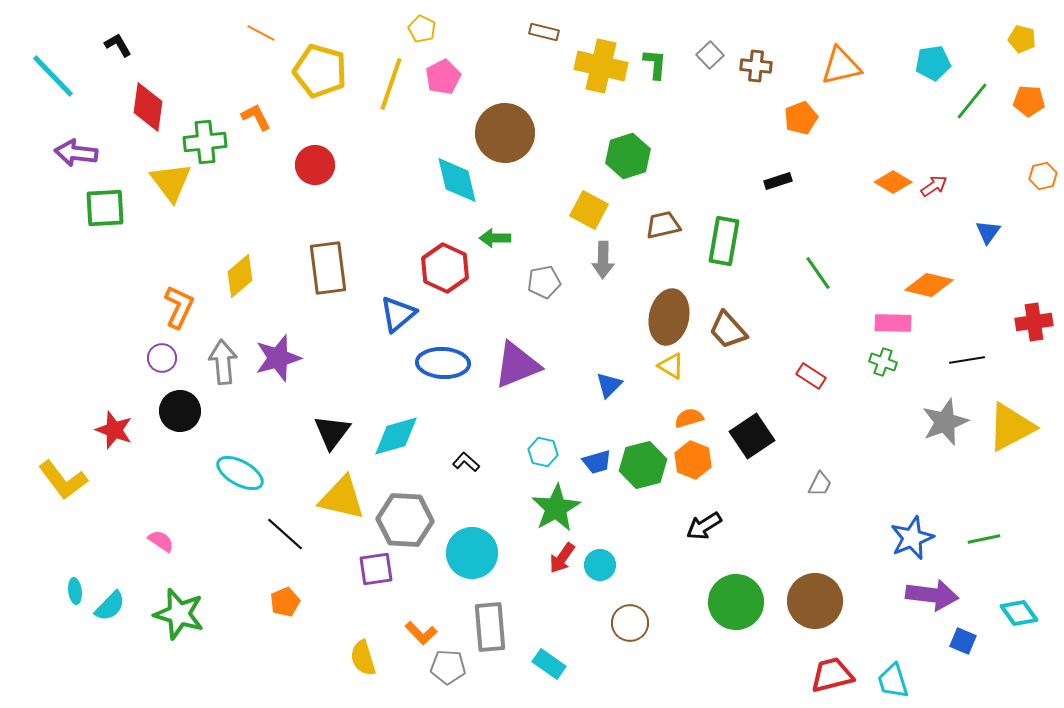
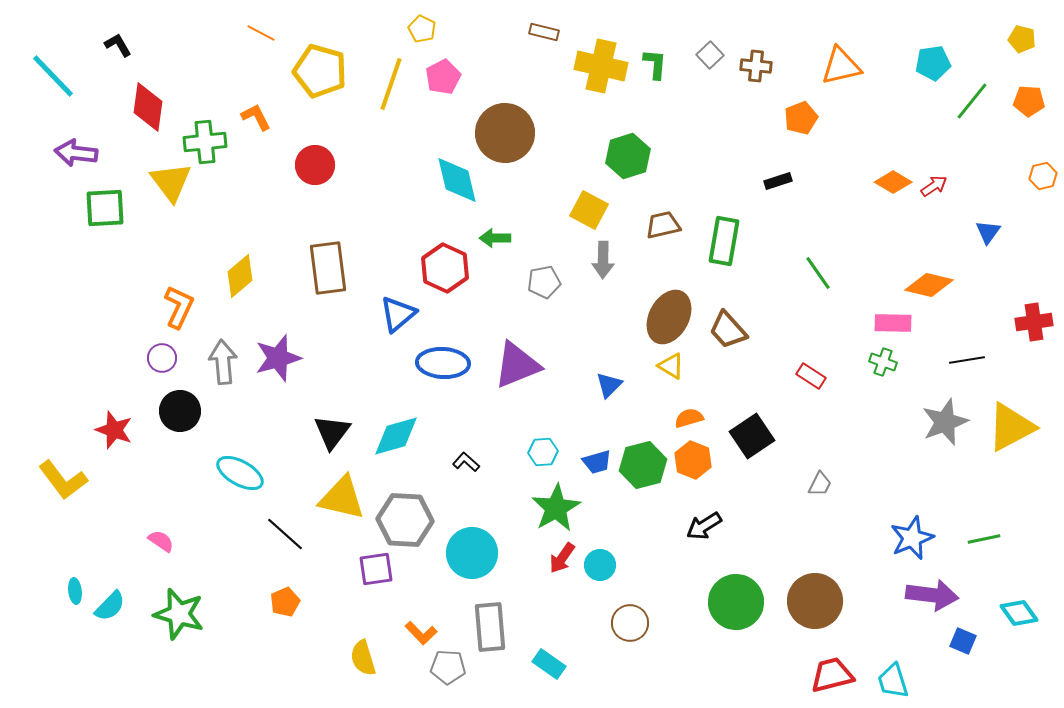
brown ellipse at (669, 317): rotated 16 degrees clockwise
cyan hexagon at (543, 452): rotated 16 degrees counterclockwise
